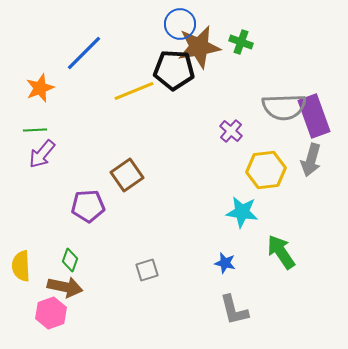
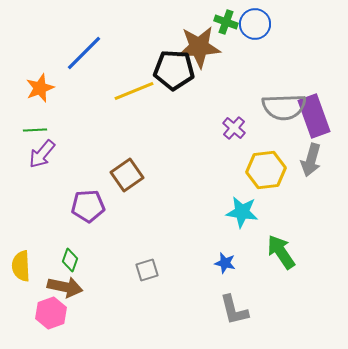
blue circle: moved 75 px right
green cross: moved 15 px left, 20 px up
brown star: rotated 6 degrees clockwise
purple cross: moved 3 px right, 3 px up
